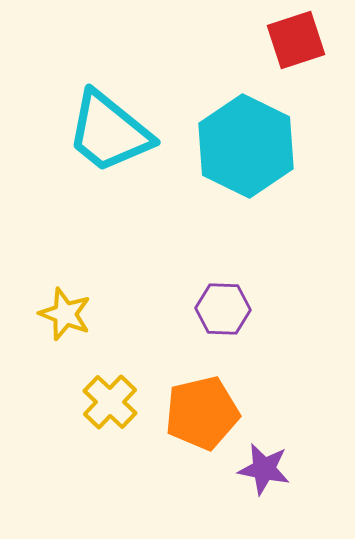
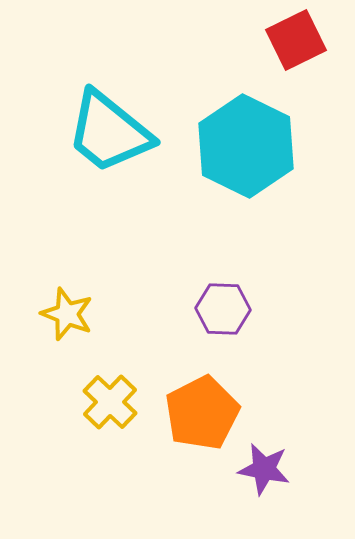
red square: rotated 8 degrees counterclockwise
yellow star: moved 2 px right
orange pentagon: rotated 14 degrees counterclockwise
